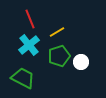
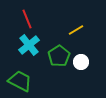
red line: moved 3 px left
yellow line: moved 19 px right, 2 px up
green pentagon: rotated 15 degrees counterclockwise
green trapezoid: moved 3 px left, 3 px down
